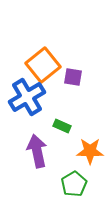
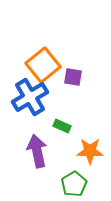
blue cross: moved 3 px right
